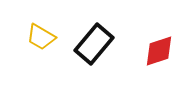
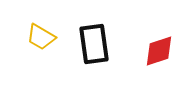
black rectangle: rotated 48 degrees counterclockwise
